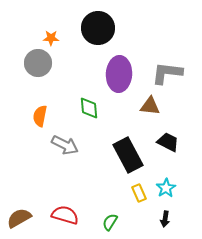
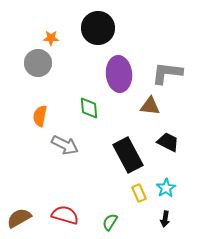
purple ellipse: rotated 8 degrees counterclockwise
